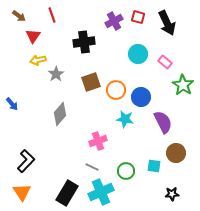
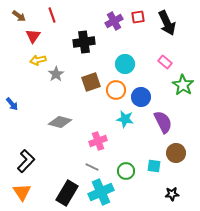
red square: rotated 24 degrees counterclockwise
cyan circle: moved 13 px left, 10 px down
gray diamond: moved 8 px down; rotated 65 degrees clockwise
